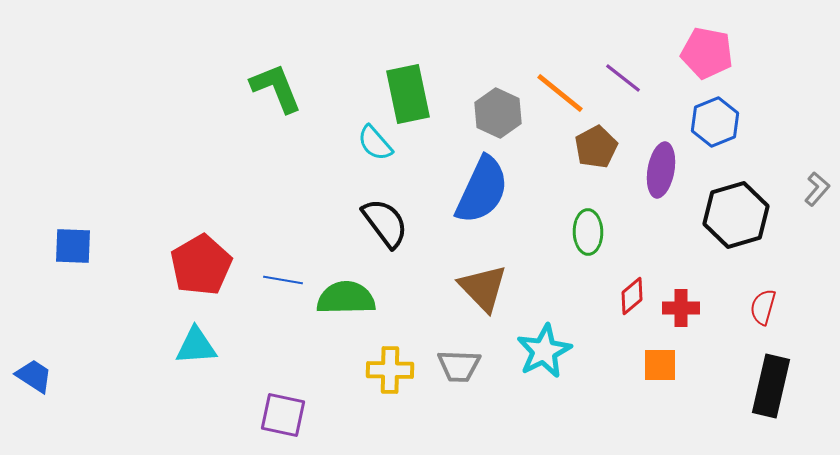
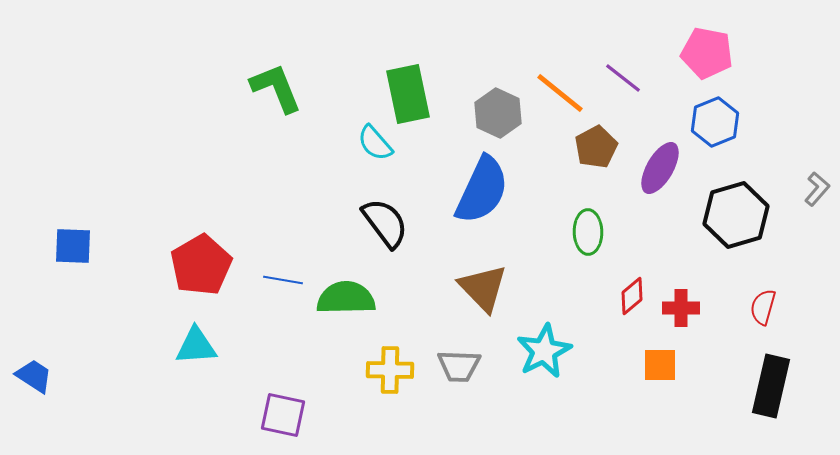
purple ellipse: moved 1 px left, 2 px up; rotated 20 degrees clockwise
